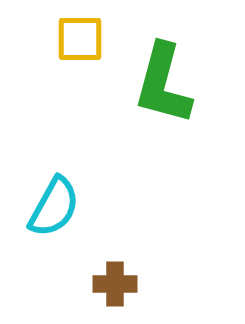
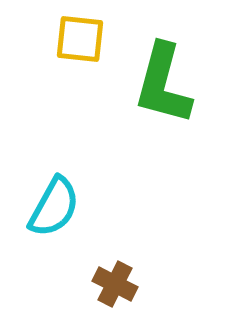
yellow square: rotated 6 degrees clockwise
brown cross: rotated 27 degrees clockwise
